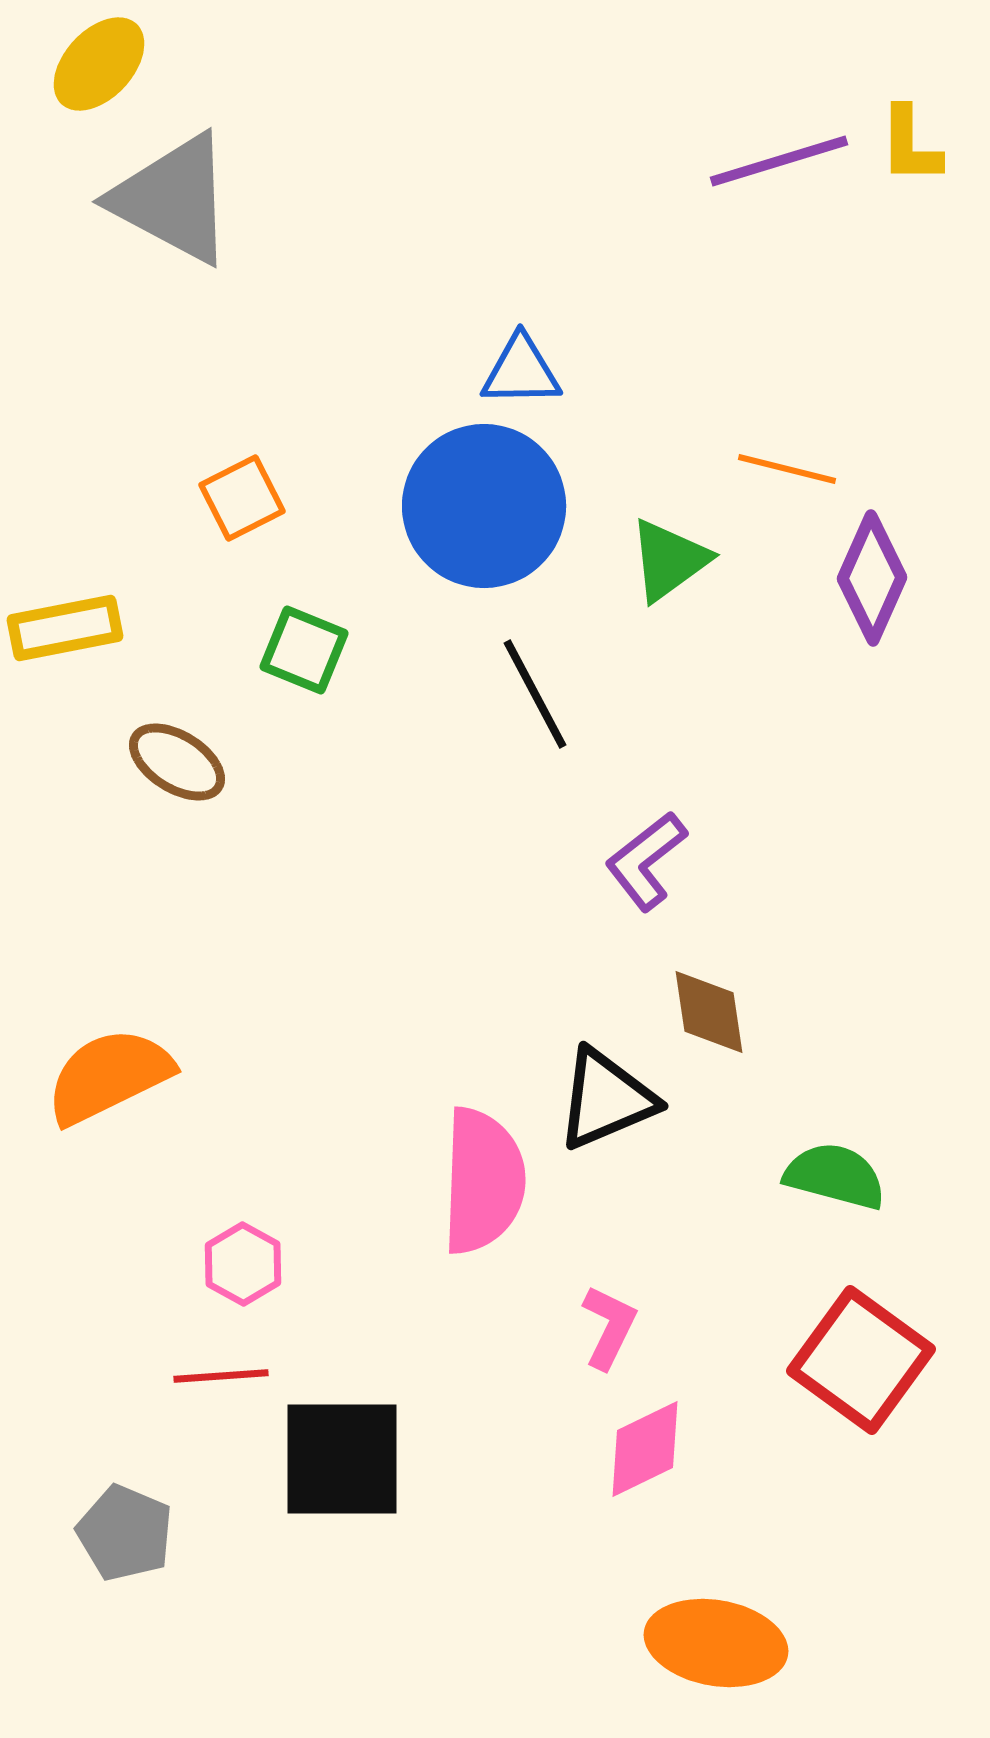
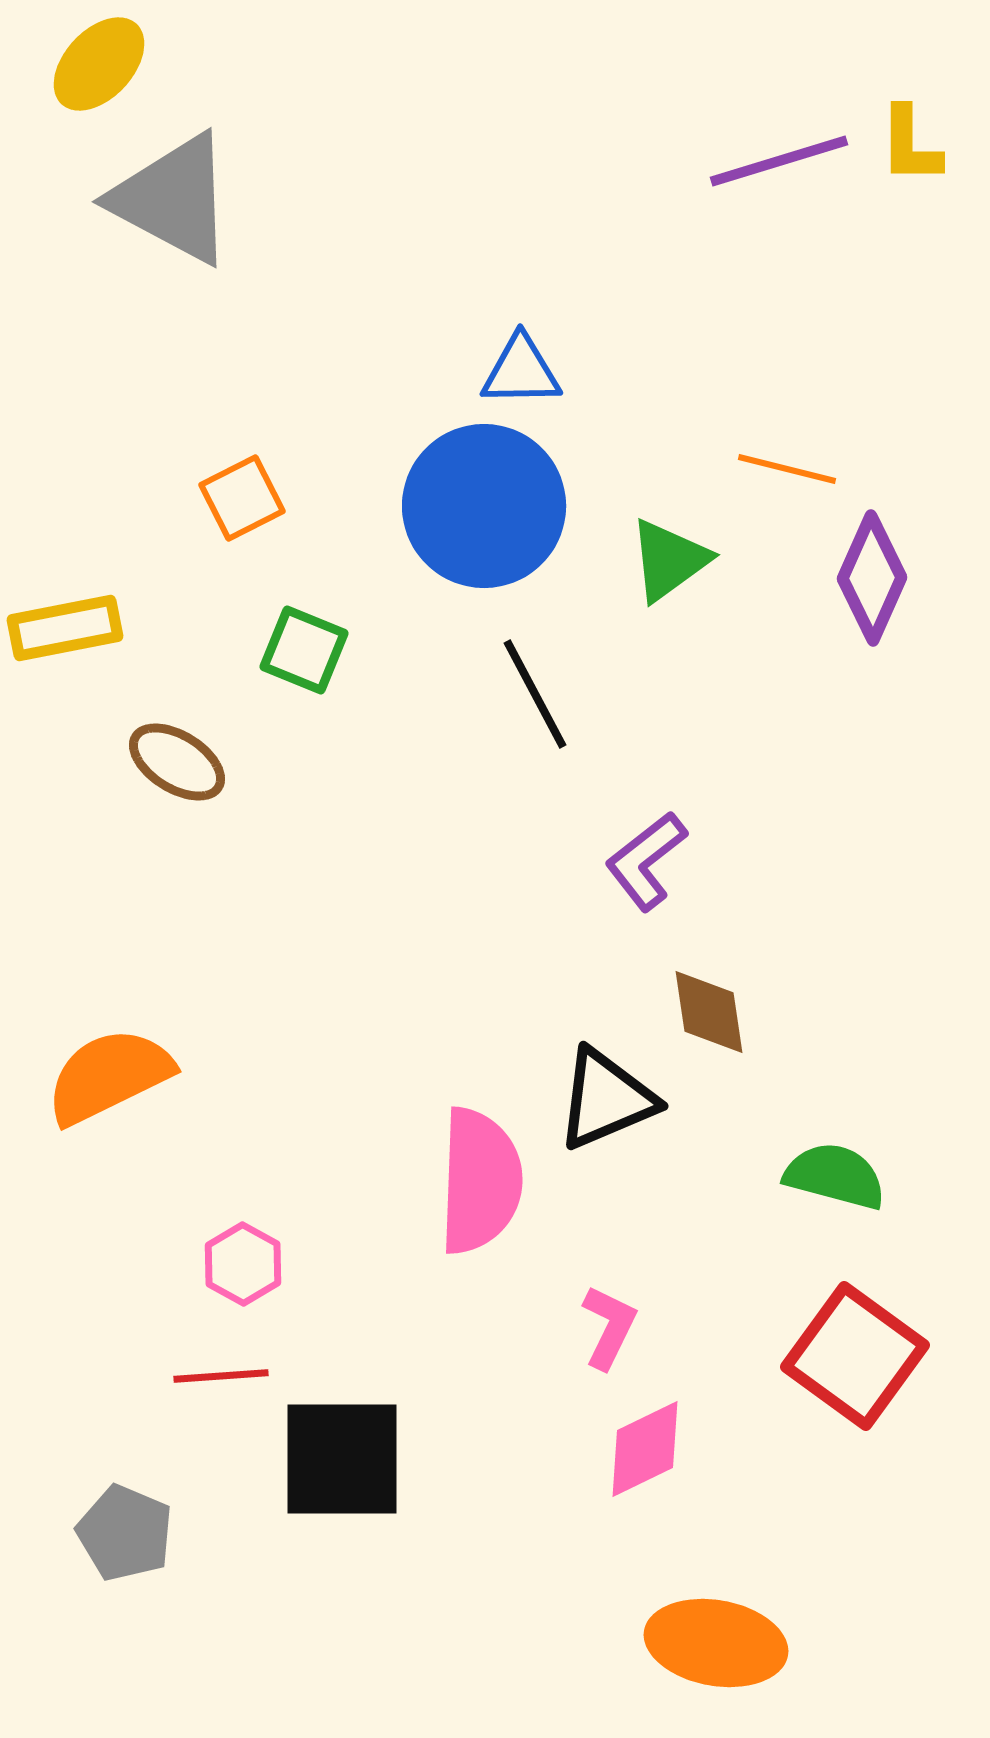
pink semicircle: moved 3 px left
red square: moved 6 px left, 4 px up
